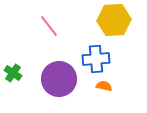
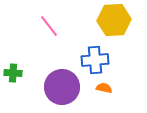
blue cross: moved 1 px left, 1 px down
green cross: rotated 30 degrees counterclockwise
purple circle: moved 3 px right, 8 px down
orange semicircle: moved 2 px down
